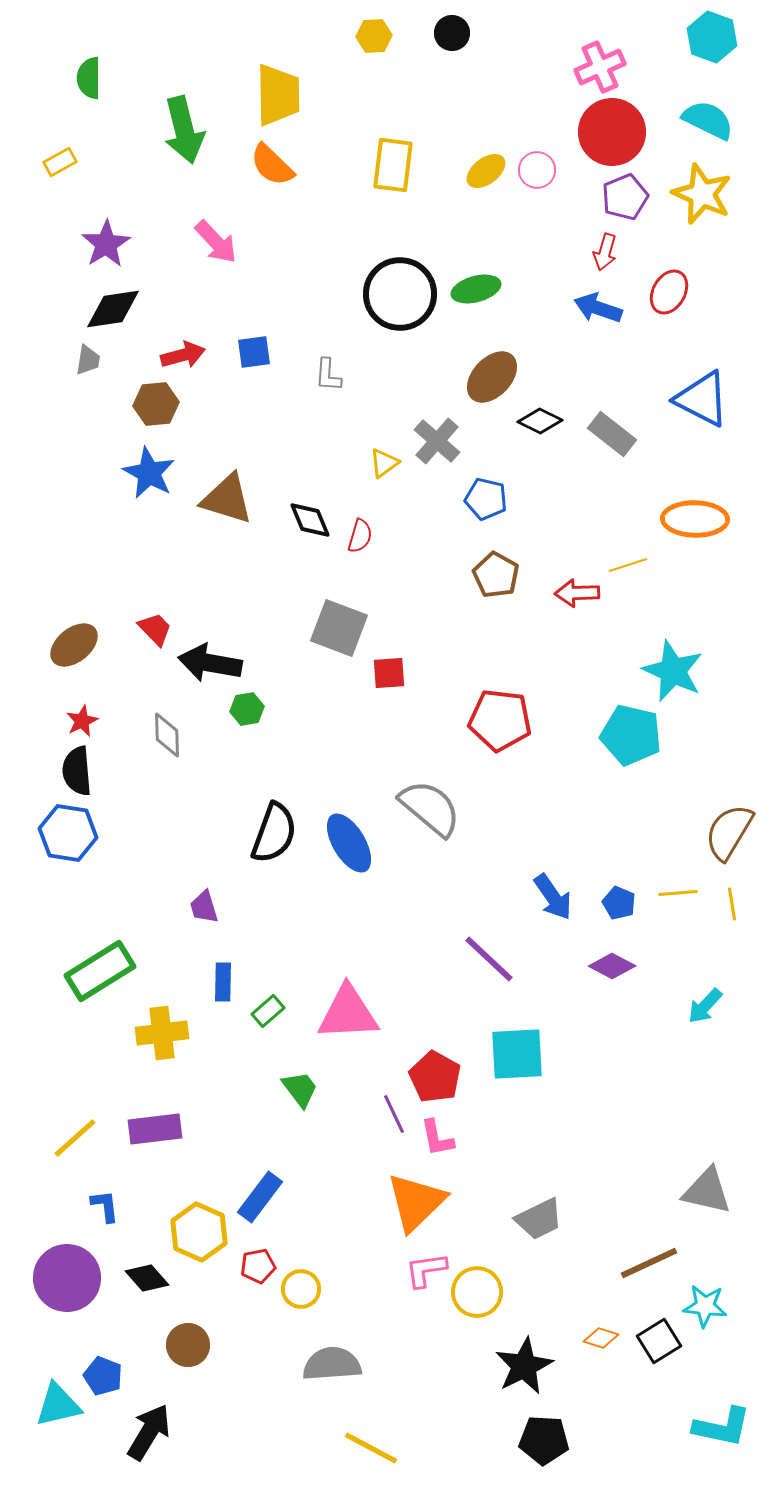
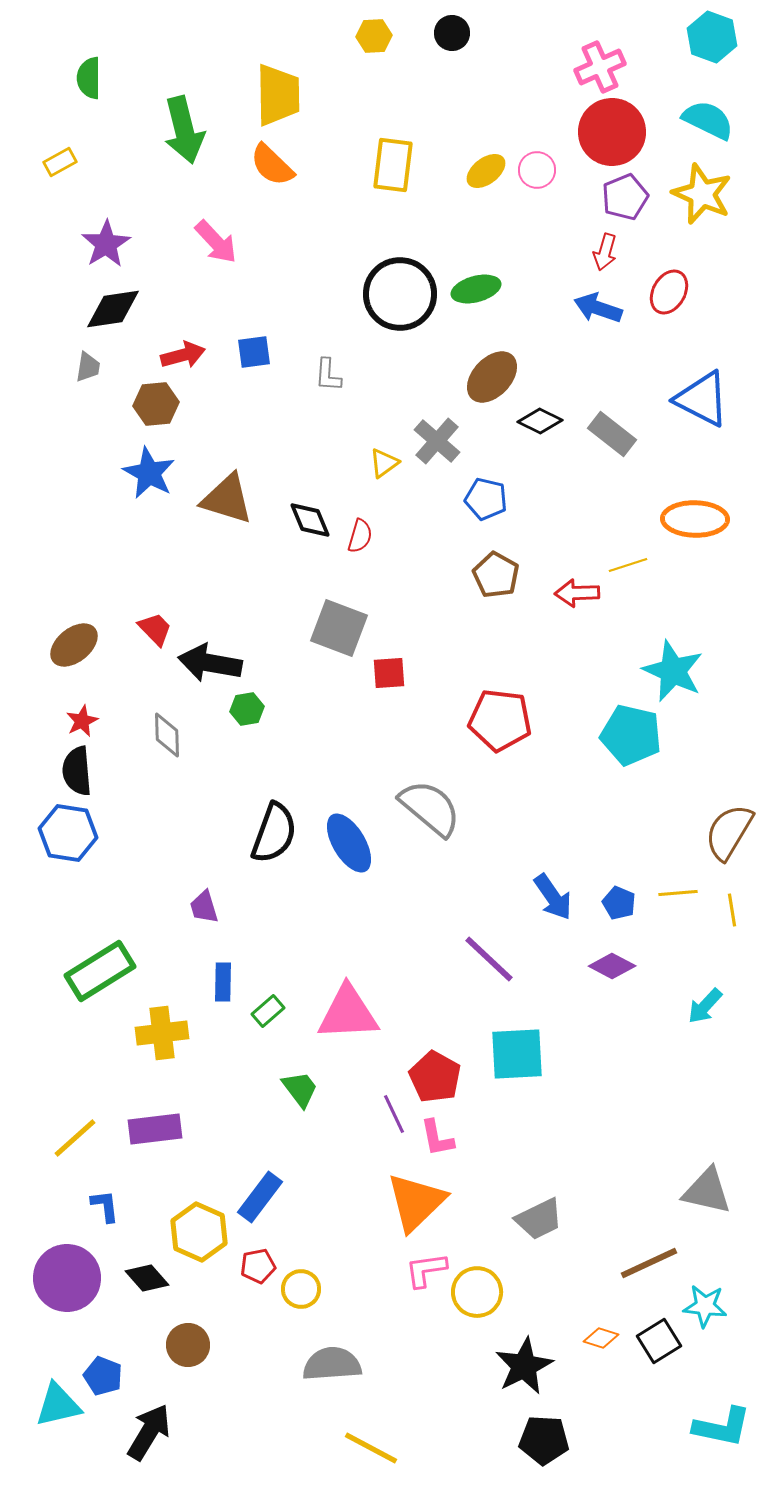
gray trapezoid at (88, 360): moved 7 px down
yellow line at (732, 904): moved 6 px down
